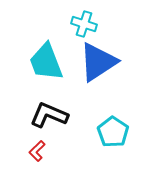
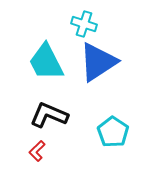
cyan trapezoid: rotated 6 degrees counterclockwise
